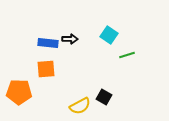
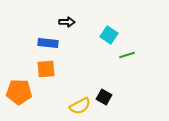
black arrow: moved 3 px left, 17 px up
